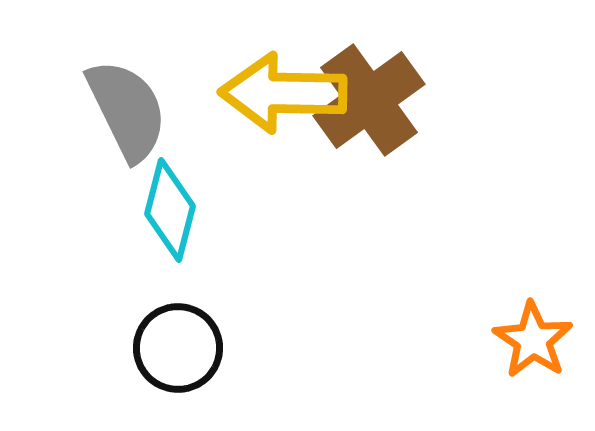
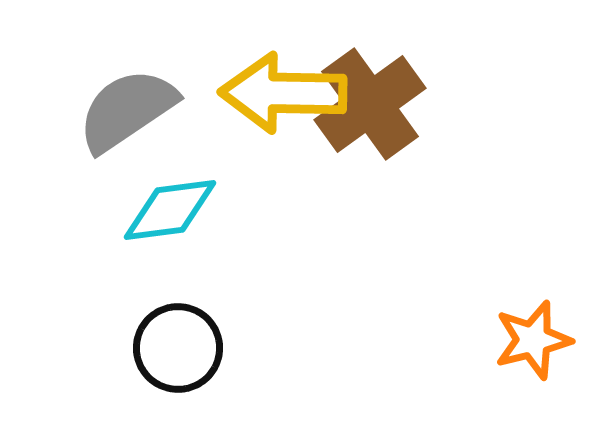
brown cross: moved 1 px right, 4 px down
gray semicircle: rotated 98 degrees counterclockwise
cyan diamond: rotated 68 degrees clockwise
orange star: rotated 24 degrees clockwise
